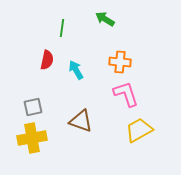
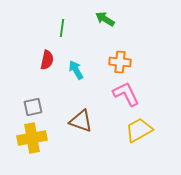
pink L-shape: rotated 8 degrees counterclockwise
